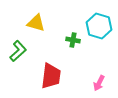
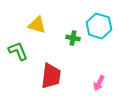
yellow triangle: moved 1 px right, 2 px down
green cross: moved 2 px up
green L-shape: rotated 70 degrees counterclockwise
